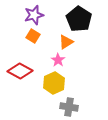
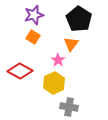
orange square: moved 1 px down
orange triangle: moved 5 px right, 2 px down; rotated 21 degrees counterclockwise
